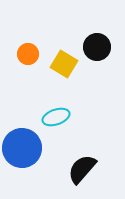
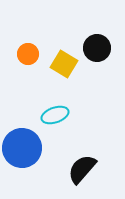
black circle: moved 1 px down
cyan ellipse: moved 1 px left, 2 px up
